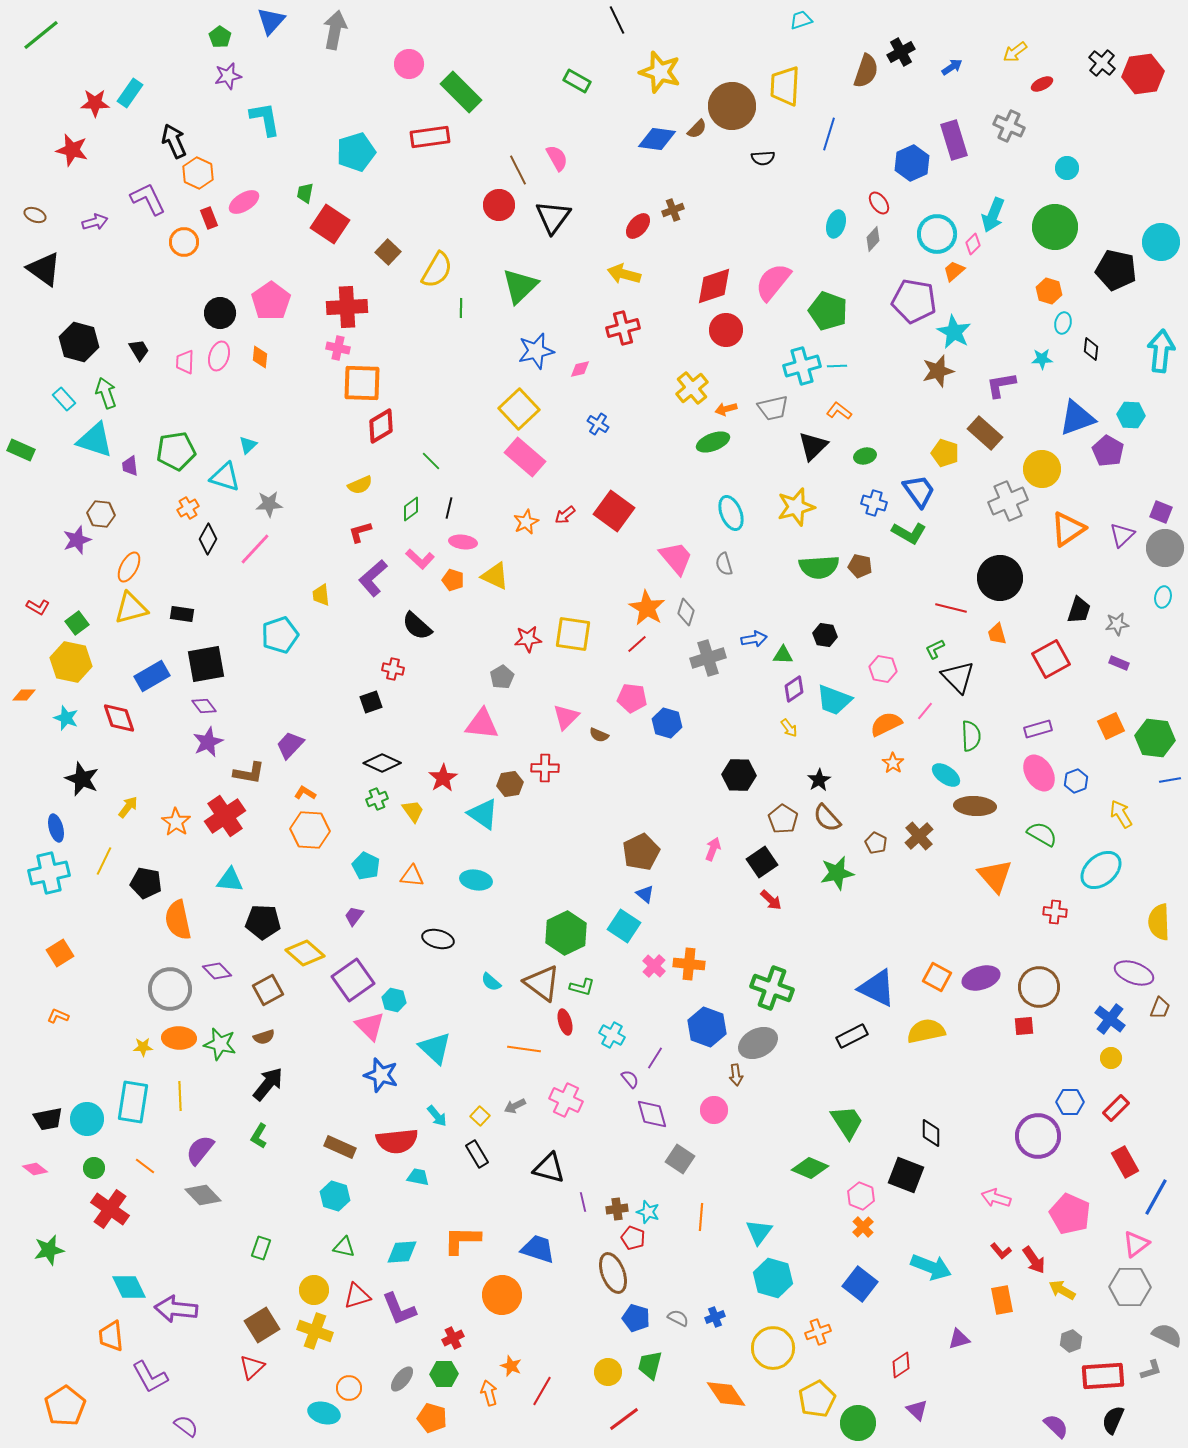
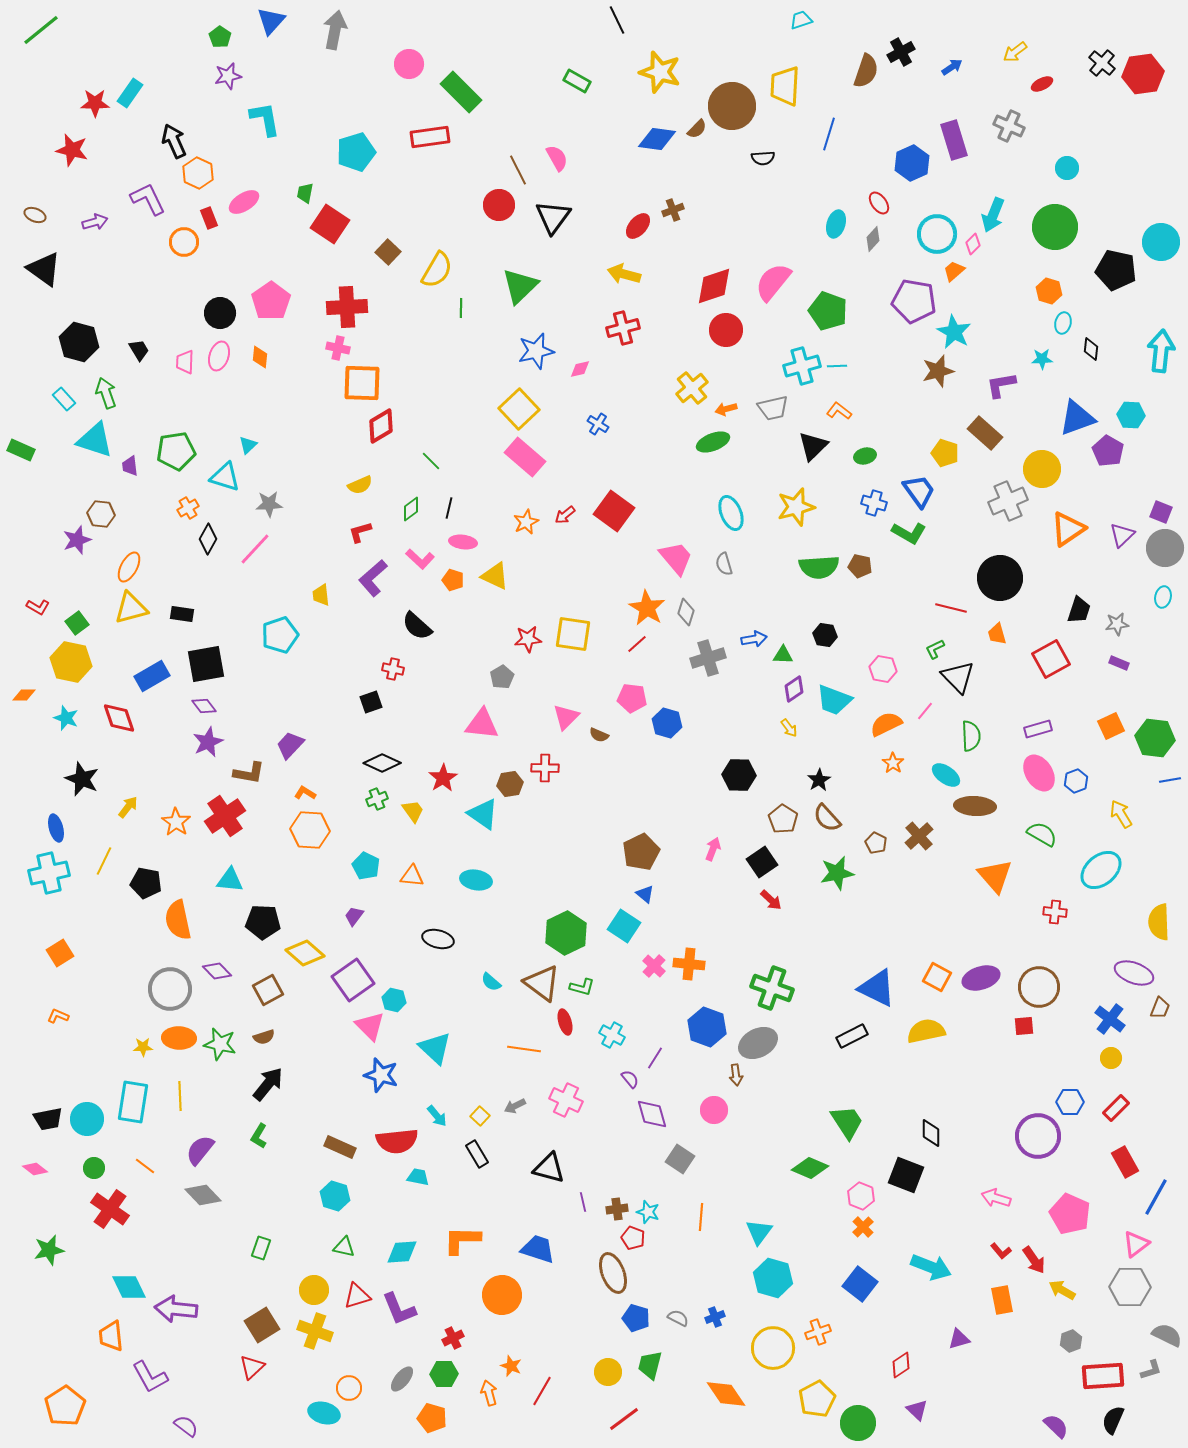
green line at (41, 35): moved 5 px up
